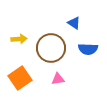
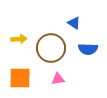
orange square: rotated 35 degrees clockwise
